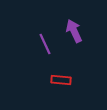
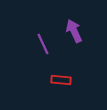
purple line: moved 2 px left
